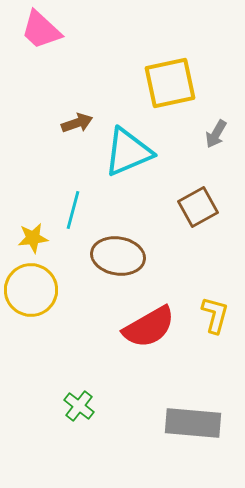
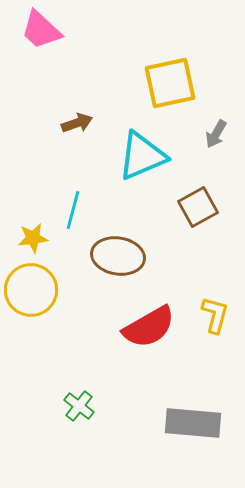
cyan triangle: moved 14 px right, 4 px down
